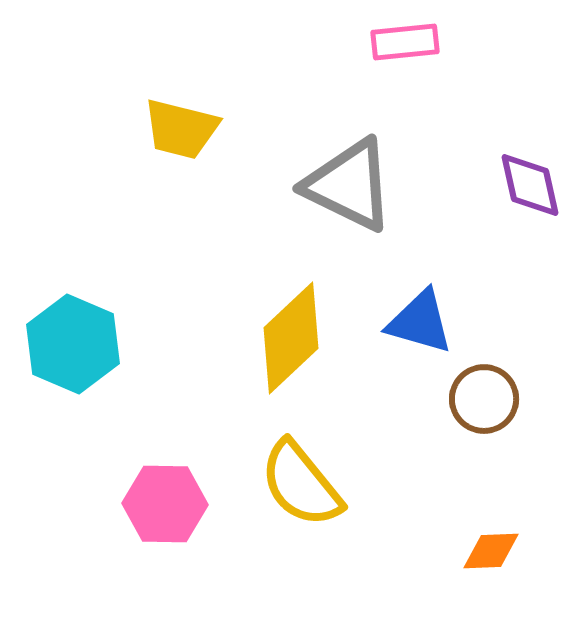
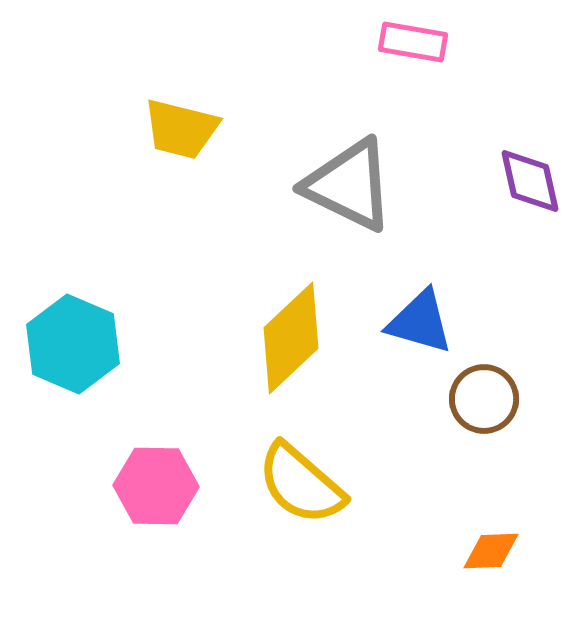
pink rectangle: moved 8 px right; rotated 16 degrees clockwise
purple diamond: moved 4 px up
yellow semicircle: rotated 10 degrees counterclockwise
pink hexagon: moved 9 px left, 18 px up
